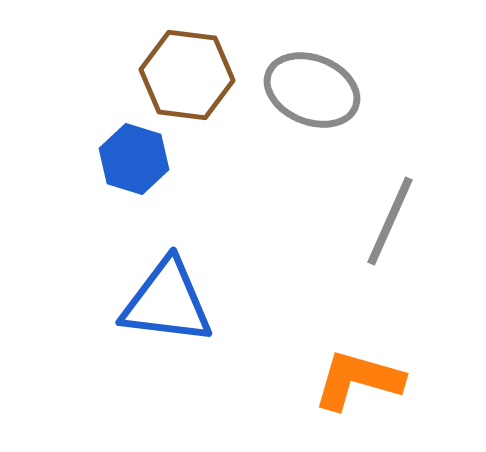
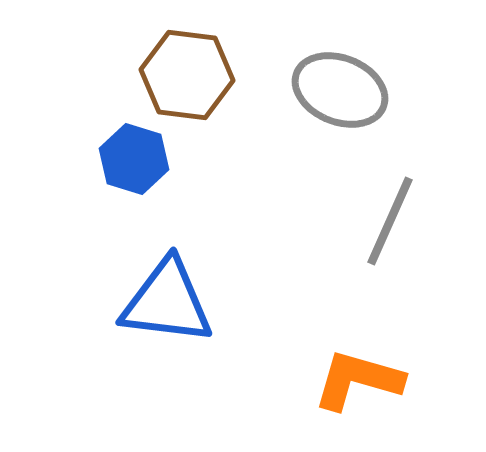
gray ellipse: moved 28 px right
